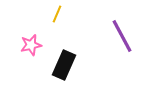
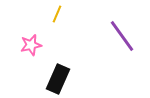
purple line: rotated 8 degrees counterclockwise
black rectangle: moved 6 px left, 14 px down
